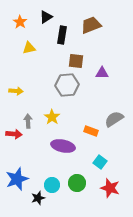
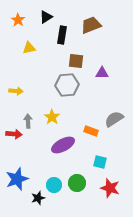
orange star: moved 2 px left, 2 px up
purple ellipse: moved 1 px up; rotated 40 degrees counterclockwise
cyan square: rotated 24 degrees counterclockwise
cyan circle: moved 2 px right
